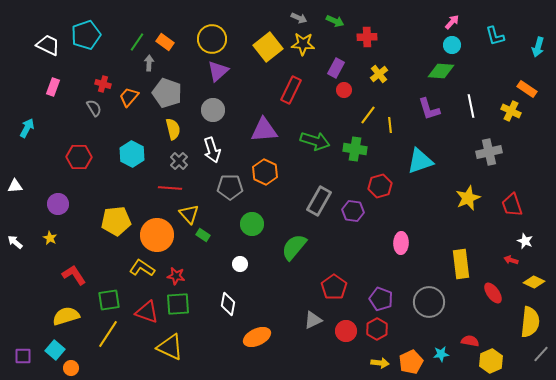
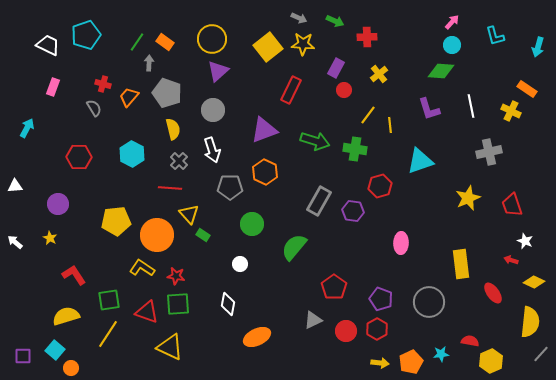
purple triangle at (264, 130): rotated 16 degrees counterclockwise
